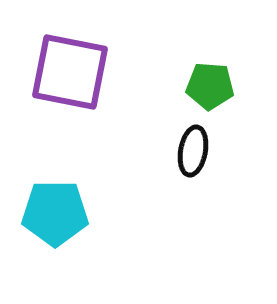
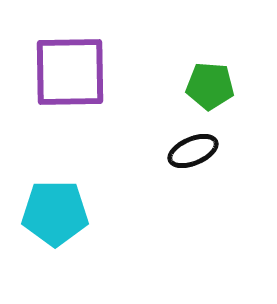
purple square: rotated 12 degrees counterclockwise
black ellipse: rotated 57 degrees clockwise
